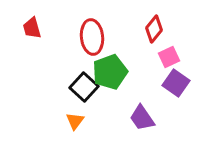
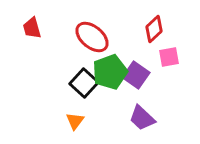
red diamond: rotated 8 degrees clockwise
red ellipse: rotated 44 degrees counterclockwise
pink square: rotated 15 degrees clockwise
purple square: moved 40 px left, 8 px up
black square: moved 4 px up
purple trapezoid: rotated 12 degrees counterclockwise
